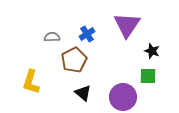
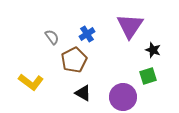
purple triangle: moved 3 px right, 1 px down
gray semicircle: rotated 56 degrees clockwise
black star: moved 1 px right, 1 px up
green square: rotated 18 degrees counterclockwise
yellow L-shape: rotated 70 degrees counterclockwise
black triangle: rotated 12 degrees counterclockwise
